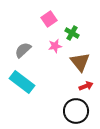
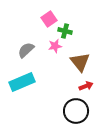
green cross: moved 7 px left, 2 px up; rotated 16 degrees counterclockwise
gray semicircle: moved 3 px right
cyan rectangle: rotated 60 degrees counterclockwise
